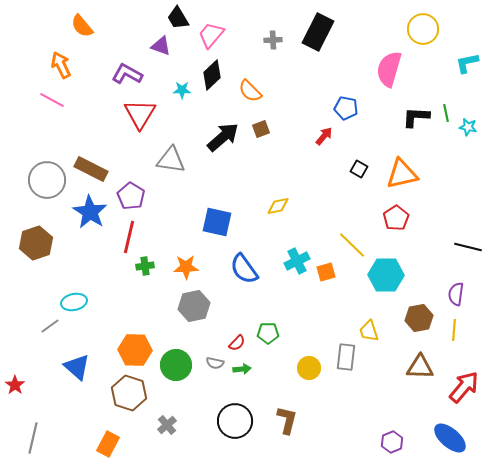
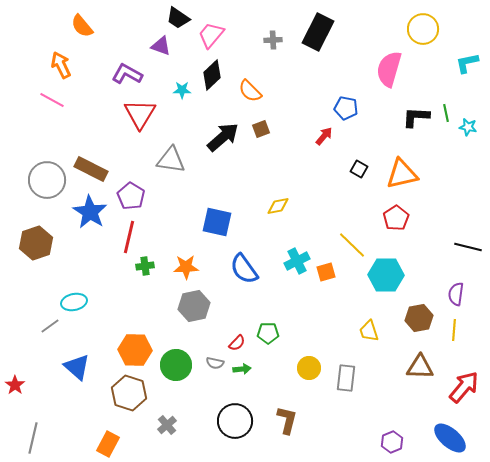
black trapezoid at (178, 18): rotated 25 degrees counterclockwise
gray rectangle at (346, 357): moved 21 px down
